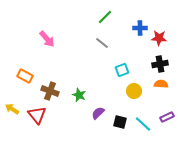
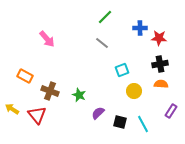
purple rectangle: moved 4 px right, 6 px up; rotated 32 degrees counterclockwise
cyan line: rotated 18 degrees clockwise
